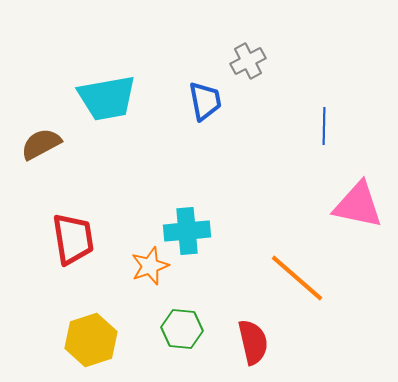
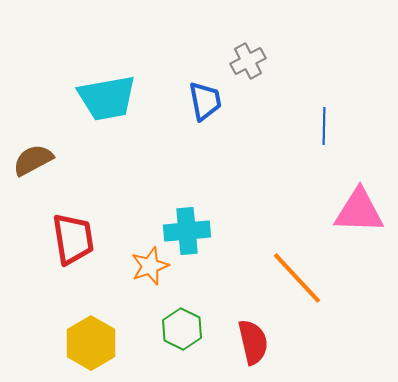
brown semicircle: moved 8 px left, 16 px down
pink triangle: moved 1 px right, 6 px down; rotated 10 degrees counterclockwise
orange line: rotated 6 degrees clockwise
green hexagon: rotated 21 degrees clockwise
yellow hexagon: moved 3 px down; rotated 12 degrees counterclockwise
